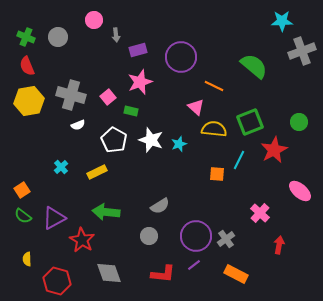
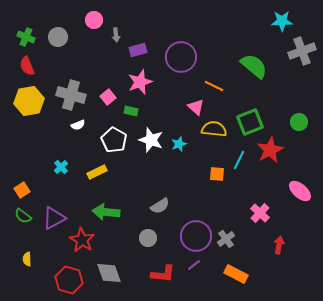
red star at (274, 150): moved 4 px left
gray circle at (149, 236): moved 1 px left, 2 px down
red hexagon at (57, 281): moved 12 px right, 1 px up
